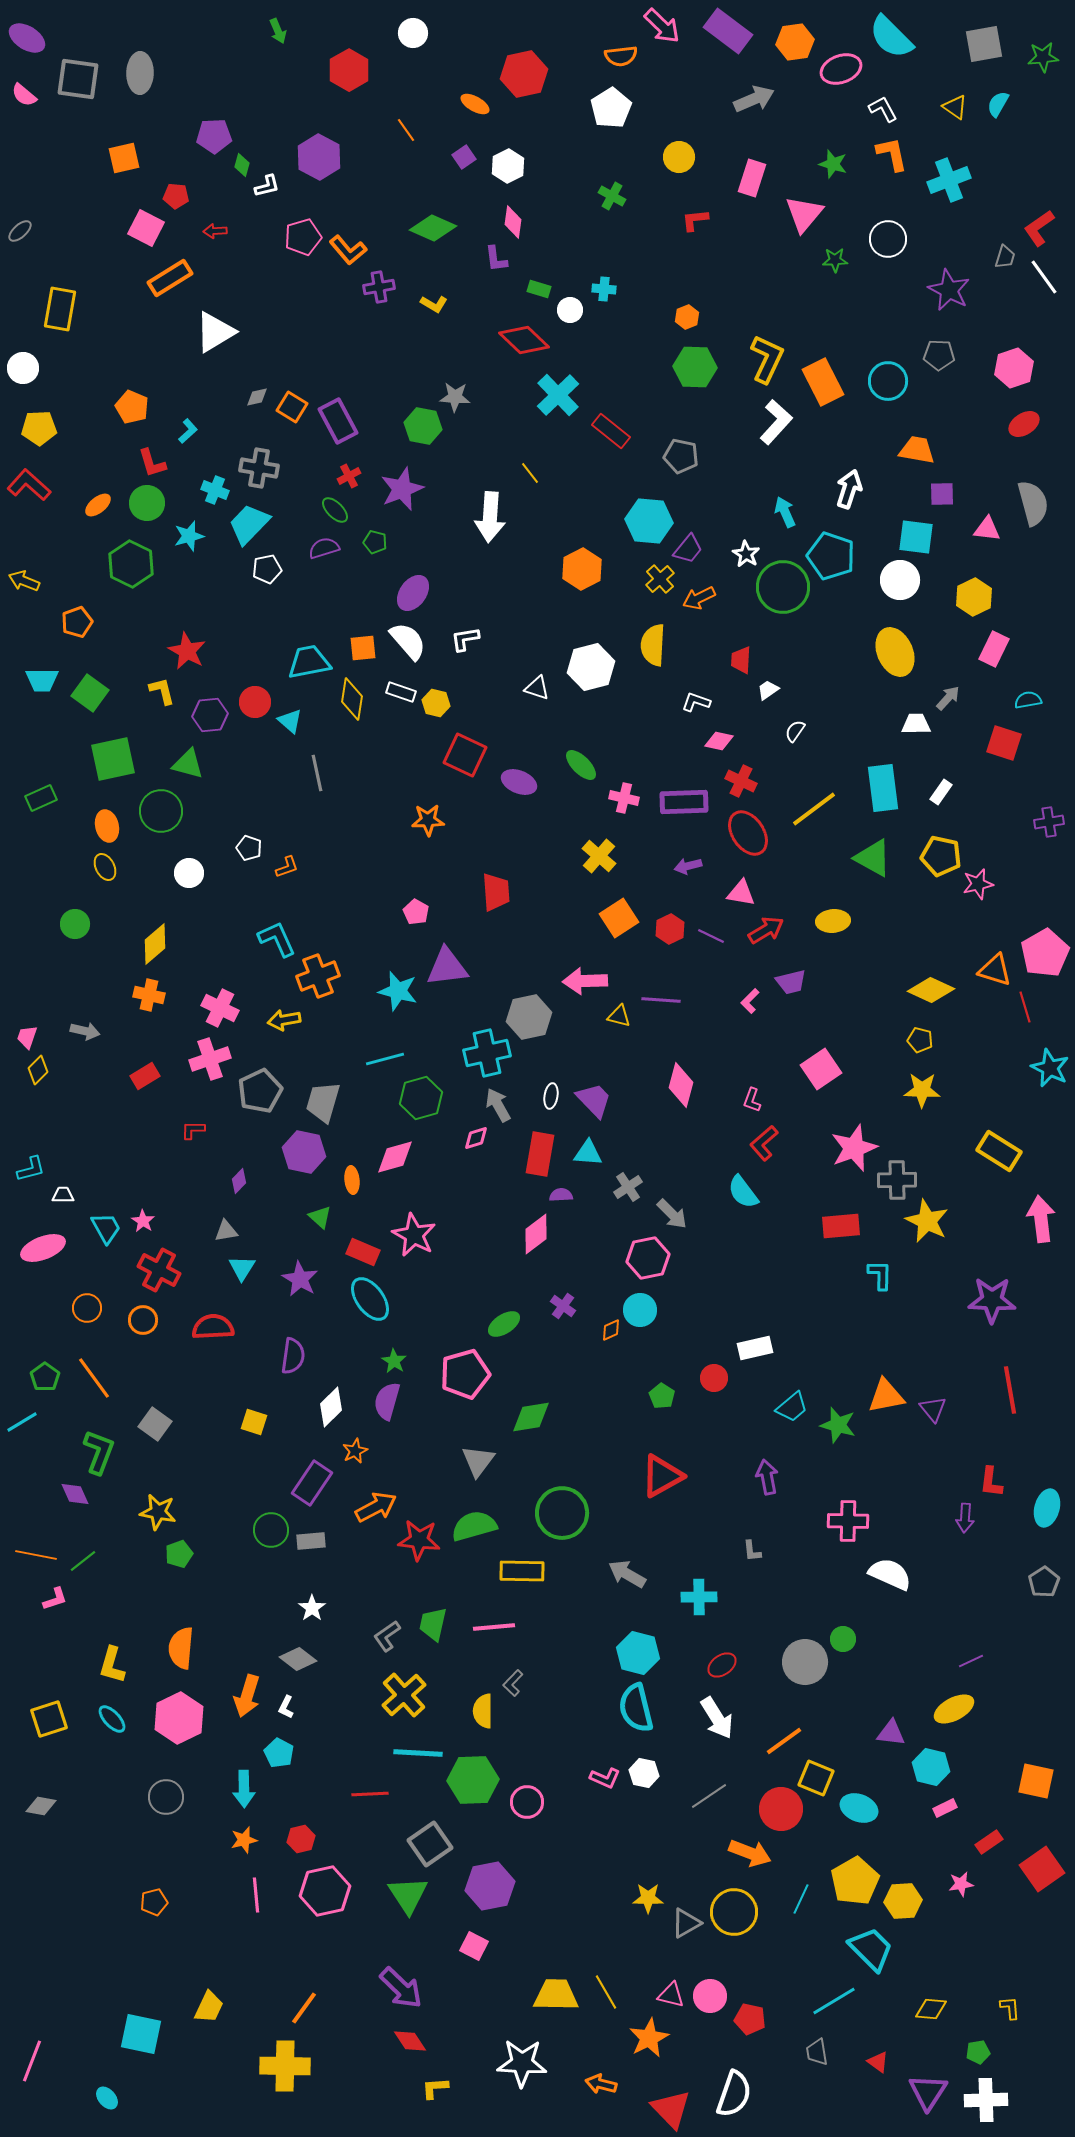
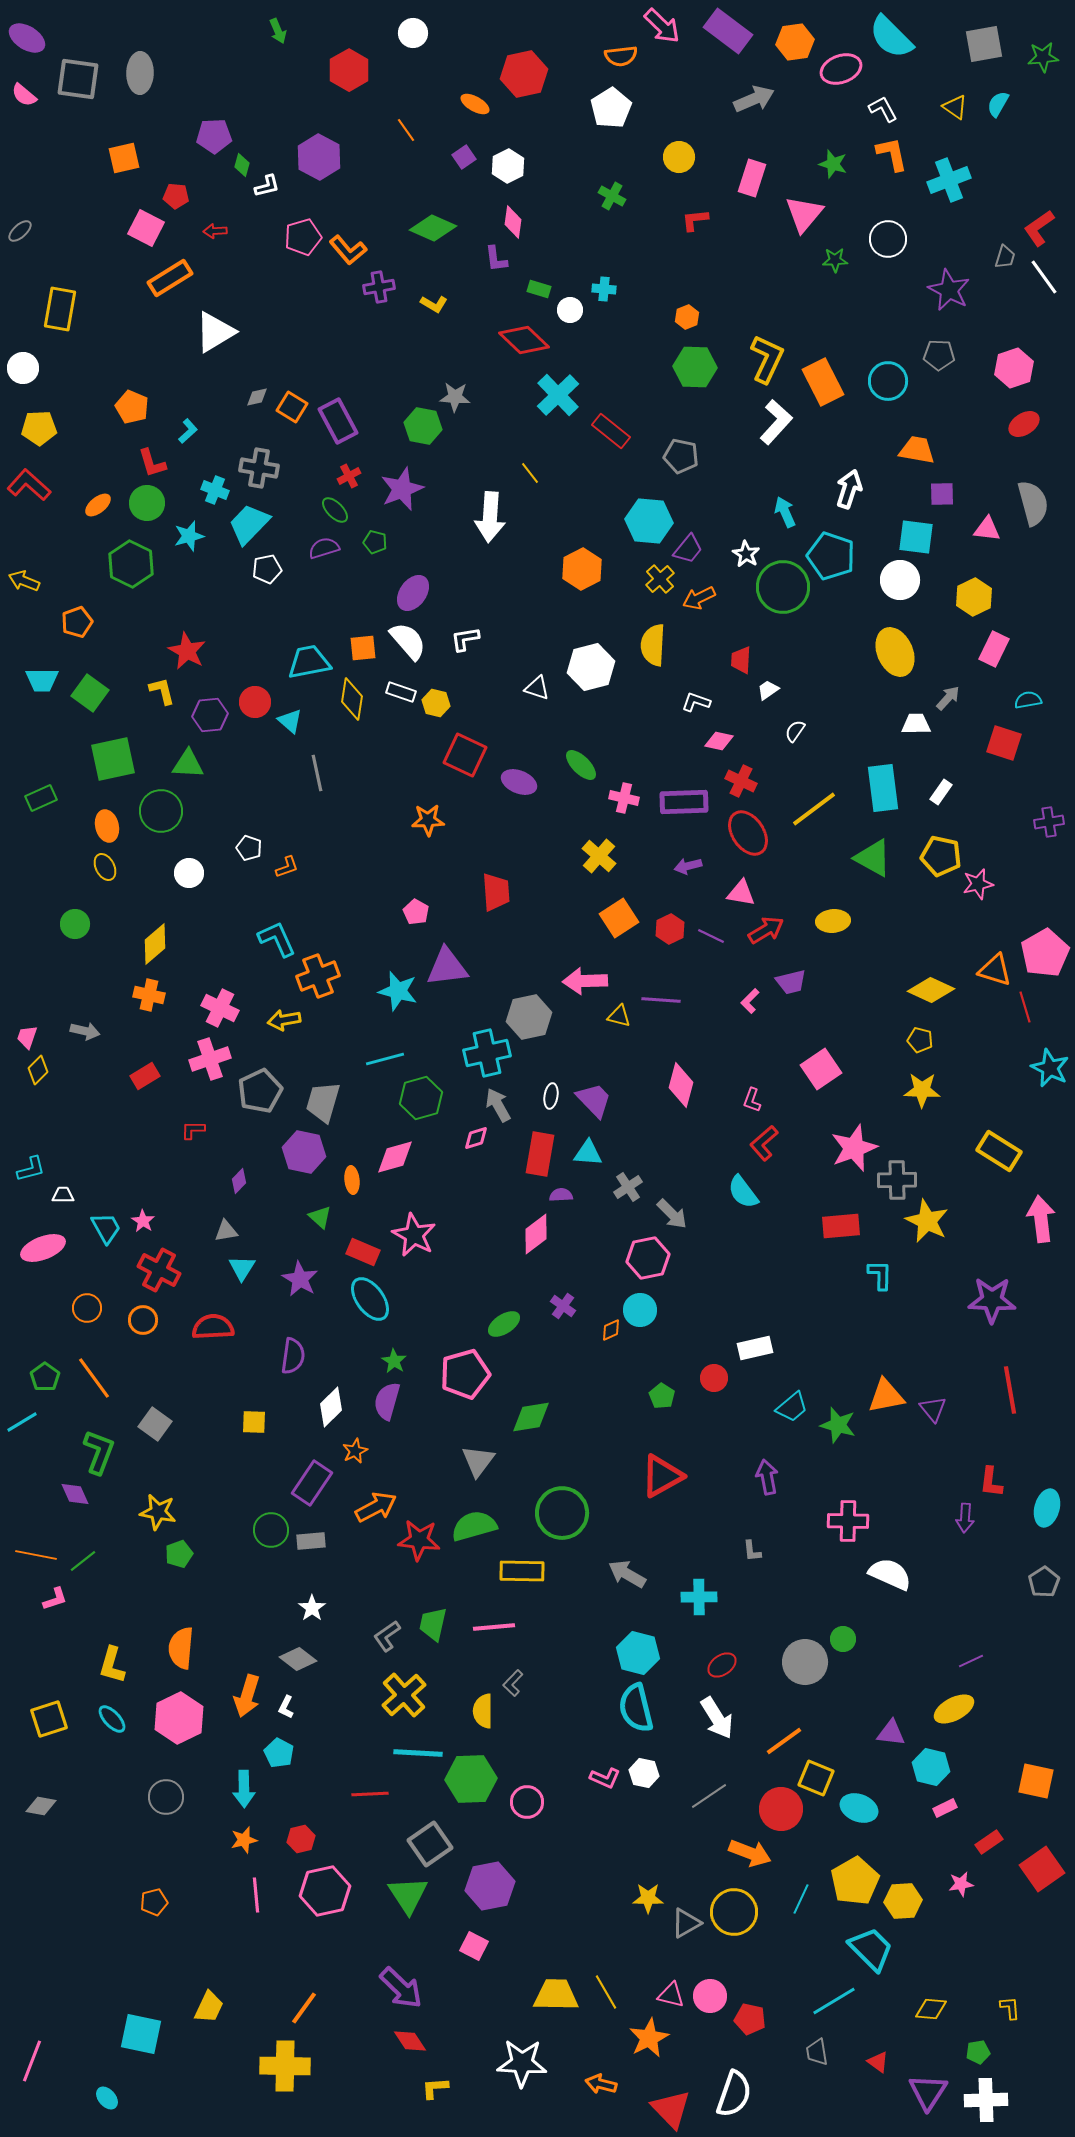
green triangle at (188, 764): rotated 12 degrees counterclockwise
yellow square at (254, 1422): rotated 16 degrees counterclockwise
green hexagon at (473, 1780): moved 2 px left, 1 px up
